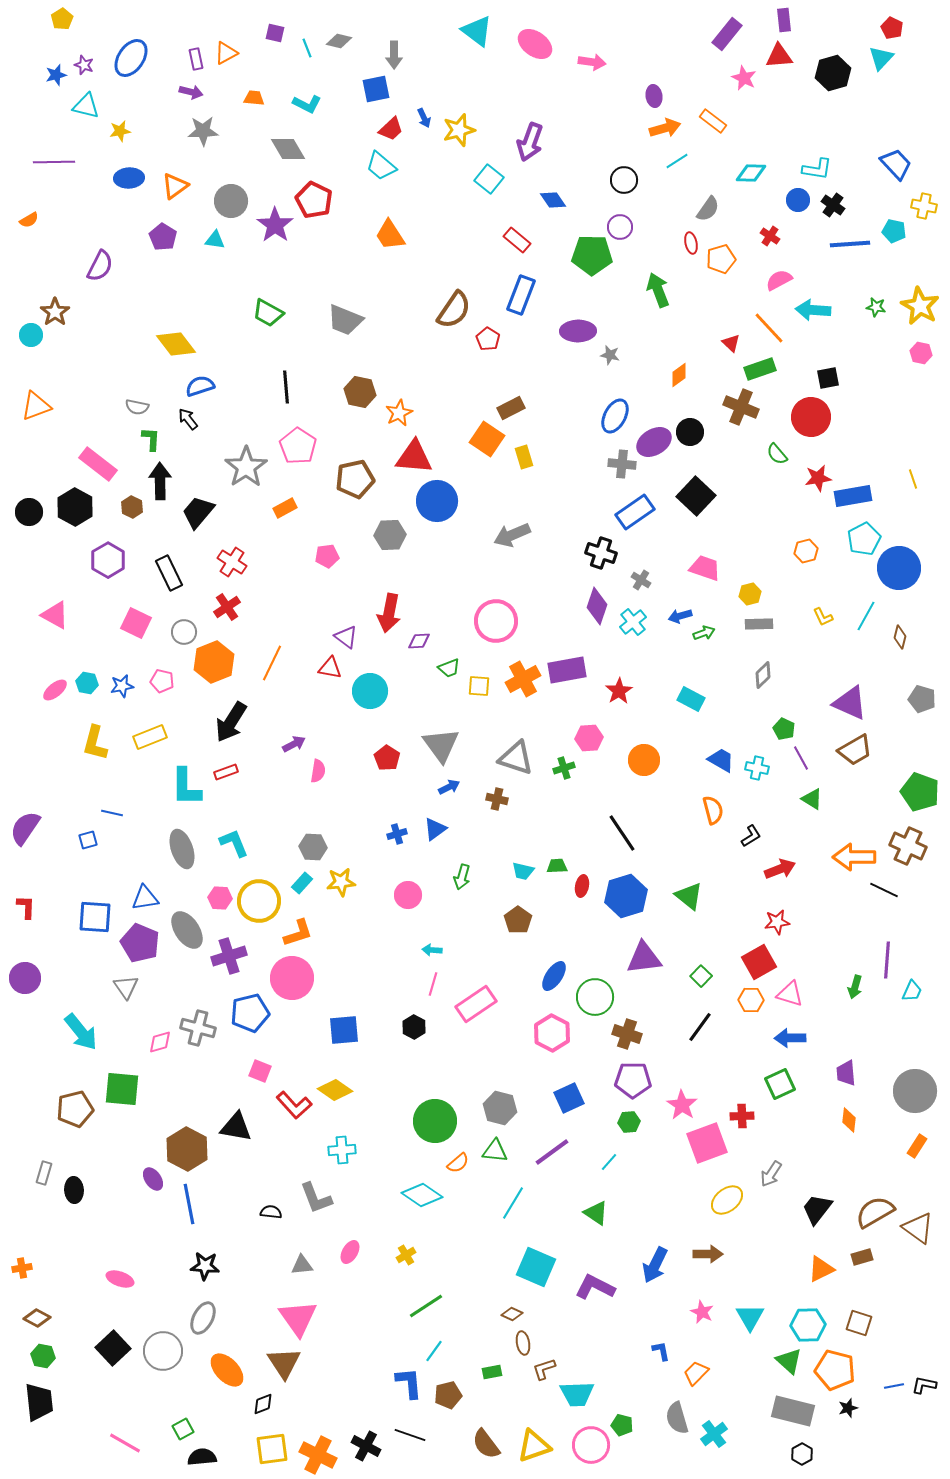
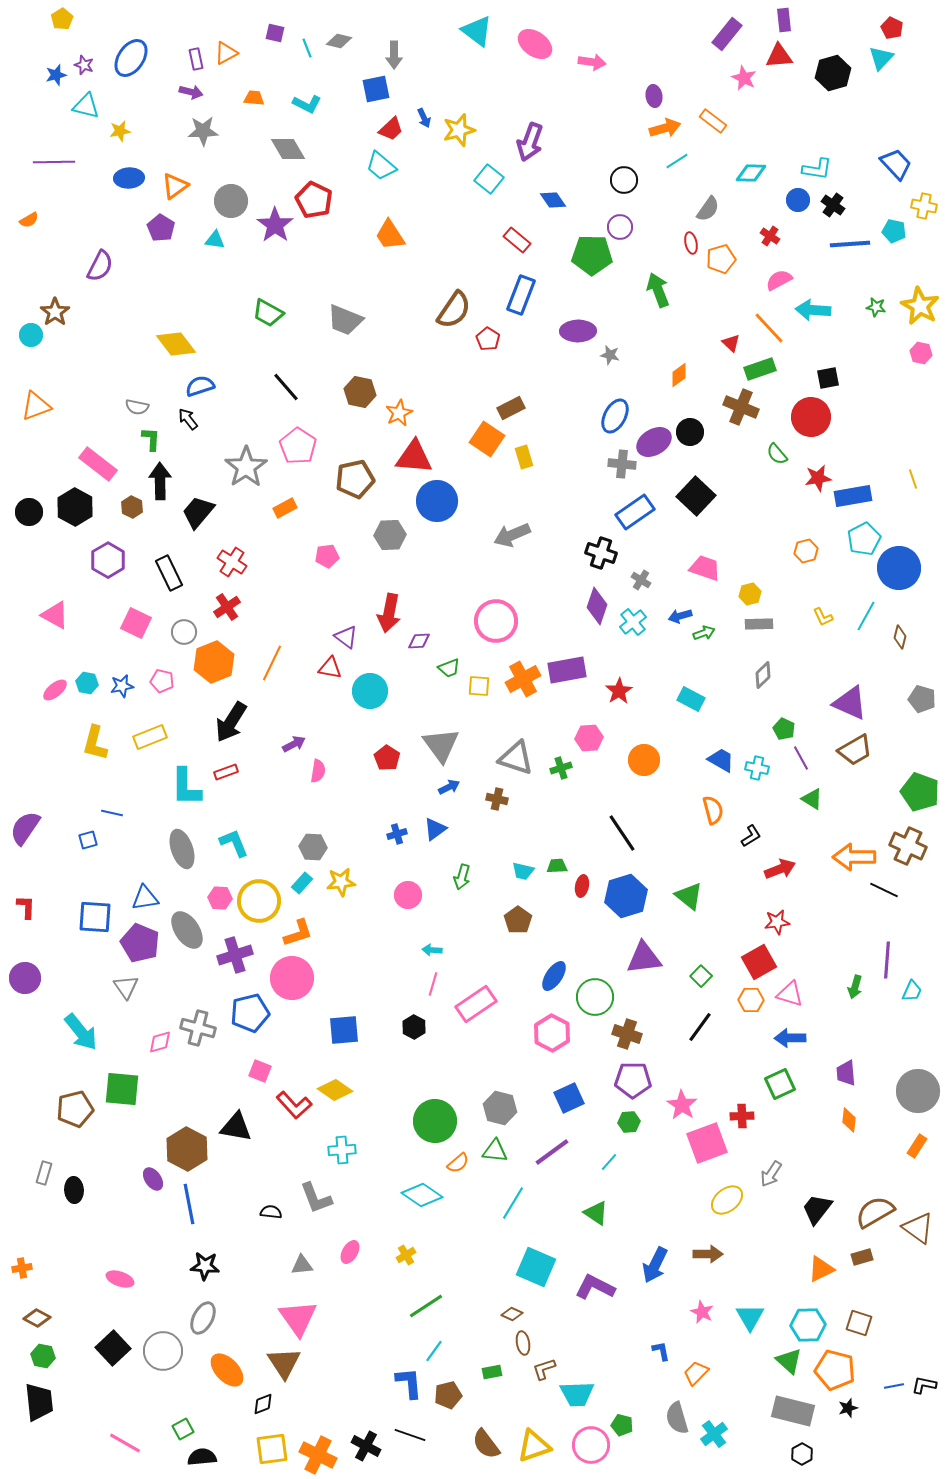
purple pentagon at (163, 237): moved 2 px left, 9 px up
black line at (286, 387): rotated 36 degrees counterclockwise
green cross at (564, 768): moved 3 px left
purple cross at (229, 956): moved 6 px right, 1 px up
gray circle at (915, 1091): moved 3 px right
